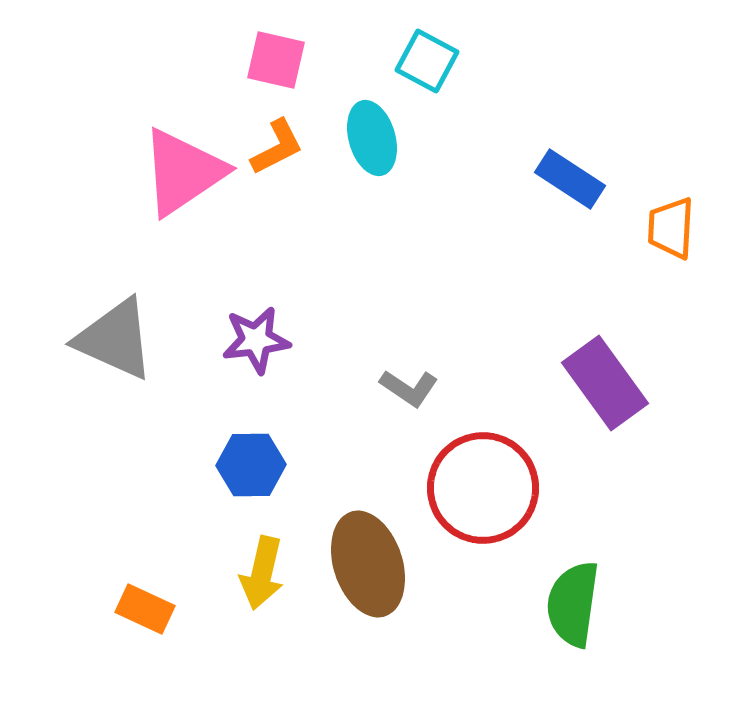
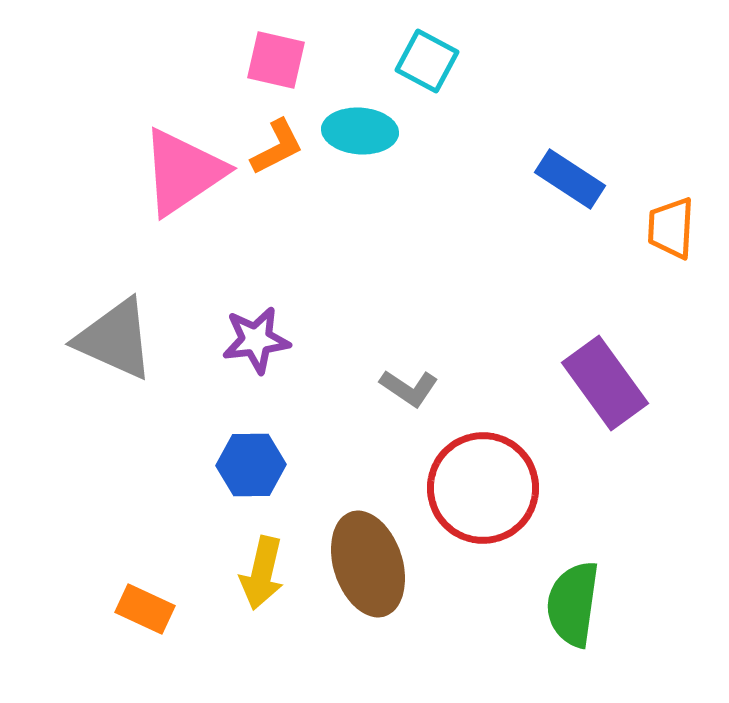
cyan ellipse: moved 12 px left, 7 px up; rotated 70 degrees counterclockwise
